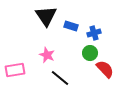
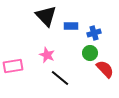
black triangle: rotated 10 degrees counterclockwise
blue rectangle: rotated 16 degrees counterclockwise
pink rectangle: moved 2 px left, 4 px up
